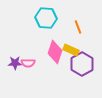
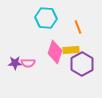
yellow rectangle: rotated 28 degrees counterclockwise
